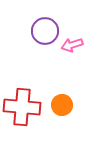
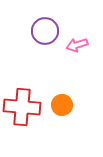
pink arrow: moved 5 px right
